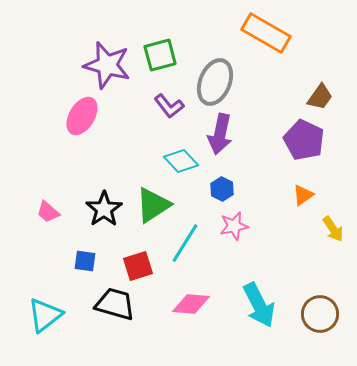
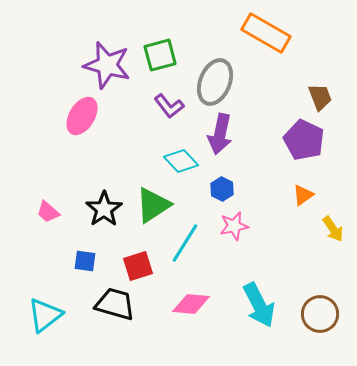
brown trapezoid: rotated 56 degrees counterclockwise
